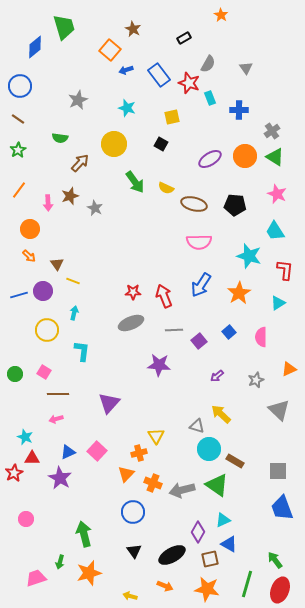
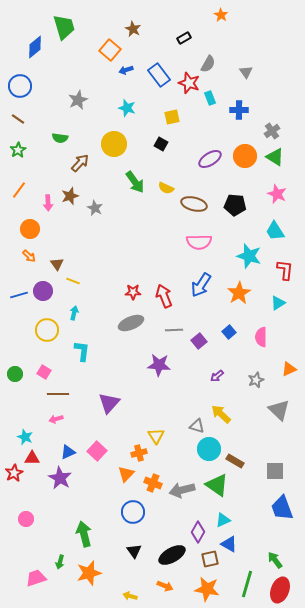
gray triangle at (246, 68): moved 4 px down
gray square at (278, 471): moved 3 px left
